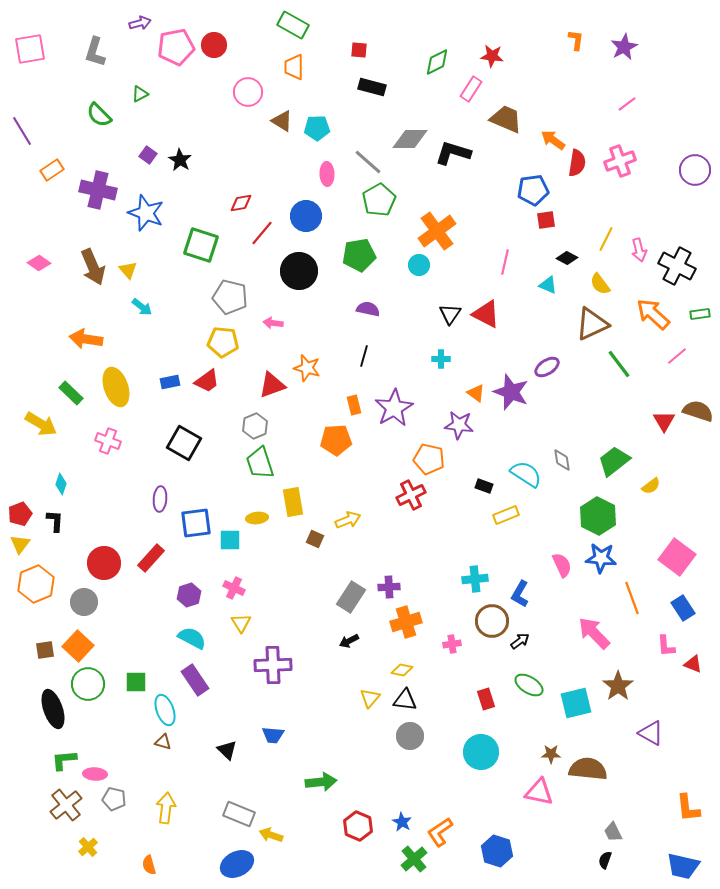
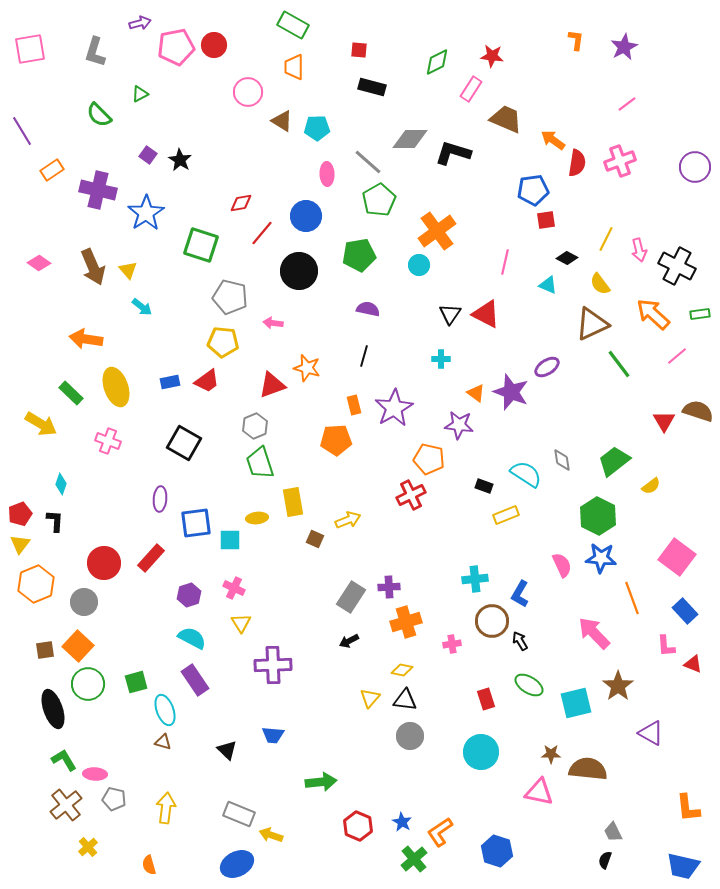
purple circle at (695, 170): moved 3 px up
blue star at (146, 213): rotated 18 degrees clockwise
blue rectangle at (683, 608): moved 2 px right, 3 px down; rotated 10 degrees counterclockwise
black arrow at (520, 641): rotated 84 degrees counterclockwise
green square at (136, 682): rotated 15 degrees counterclockwise
green L-shape at (64, 760): rotated 64 degrees clockwise
